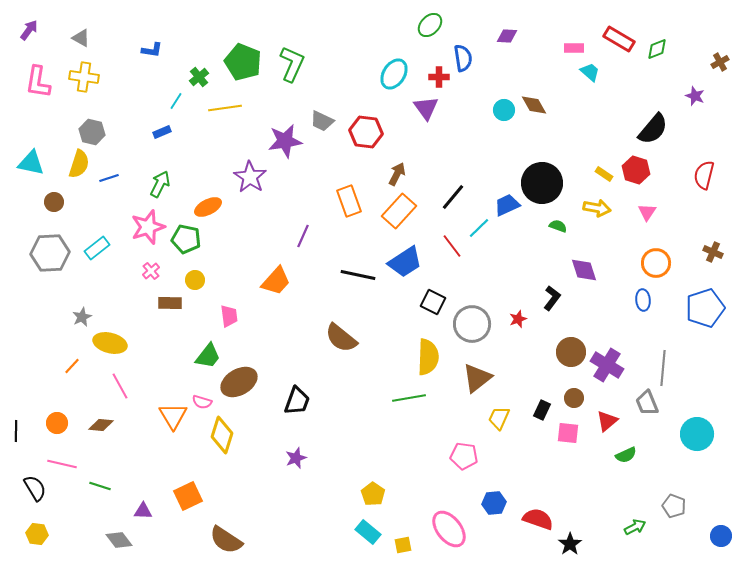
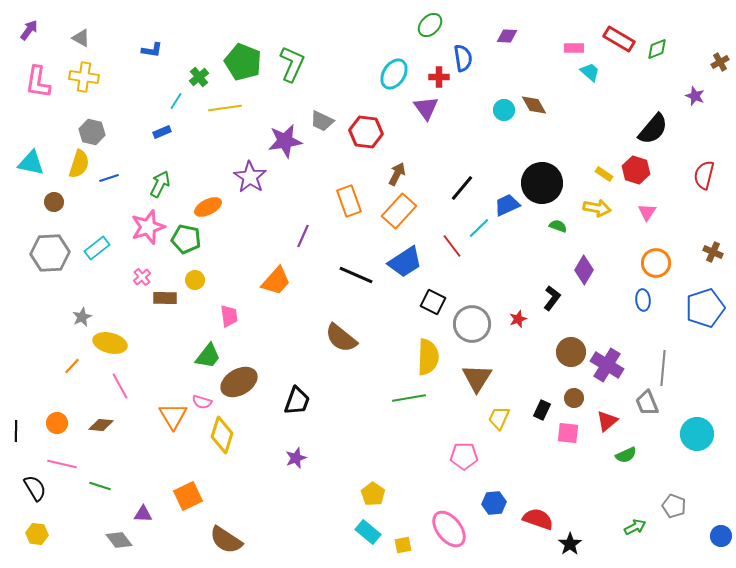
black line at (453, 197): moved 9 px right, 9 px up
purple diamond at (584, 270): rotated 48 degrees clockwise
pink cross at (151, 271): moved 9 px left, 6 px down
black line at (358, 275): moved 2 px left; rotated 12 degrees clockwise
brown rectangle at (170, 303): moved 5 px left, 5 px up
brown triangle at (477, 378): rotated 20 degrees counterclockwise
pink pentagon at (464, 456): rotated 8 degrees counterclockwise
purple triangle at (143, 511): moved 3 px down
